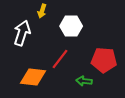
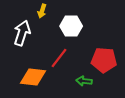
red line: moved 1 px left, 1 px up
